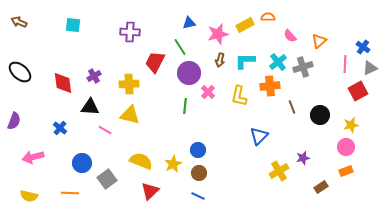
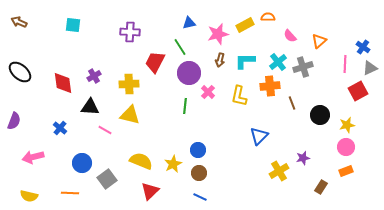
brown line at (292, 107): moved 4 px up
yellow star at (351, 125): moved 4 px left
brown rectangle at (321, 187): rotated 24 degrees counterclockwise
blue line at (198, 196): moved 2 px right, 1 px down
